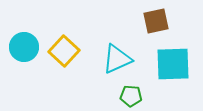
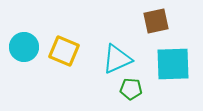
yellow square: rotated 20 degrees counterclockwise
green pentagon: moved 7 px up
